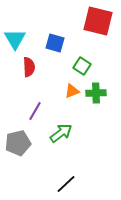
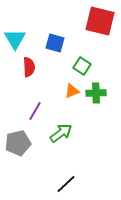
red square: moved 2 px right
